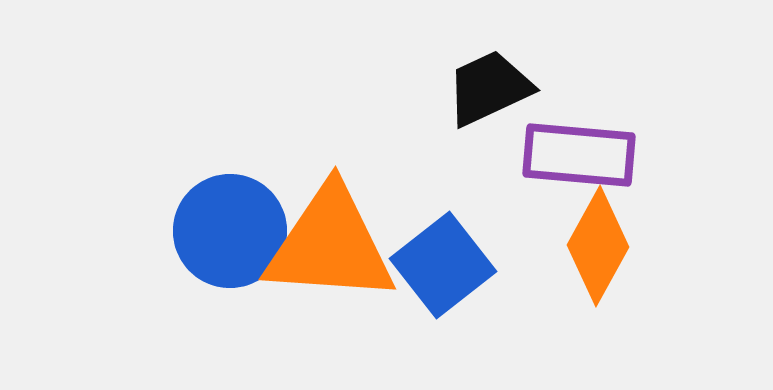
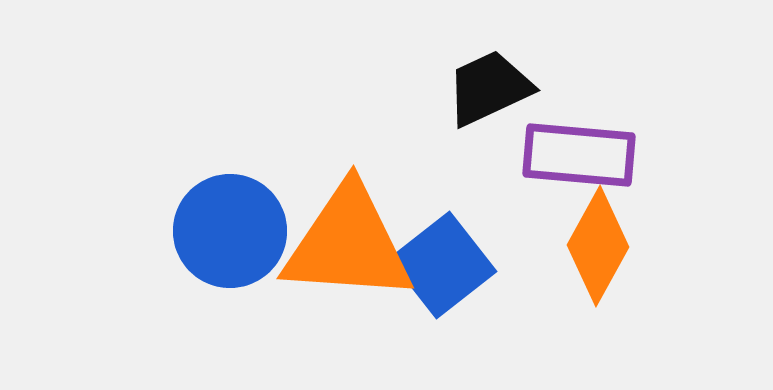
orange triangle: moved 18 px right, 1 px up
